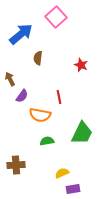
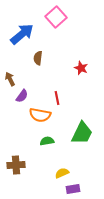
blue arrow: moved 1 px right
red star: moved 3 px down
red line: moved 2 px left, 1 px down
